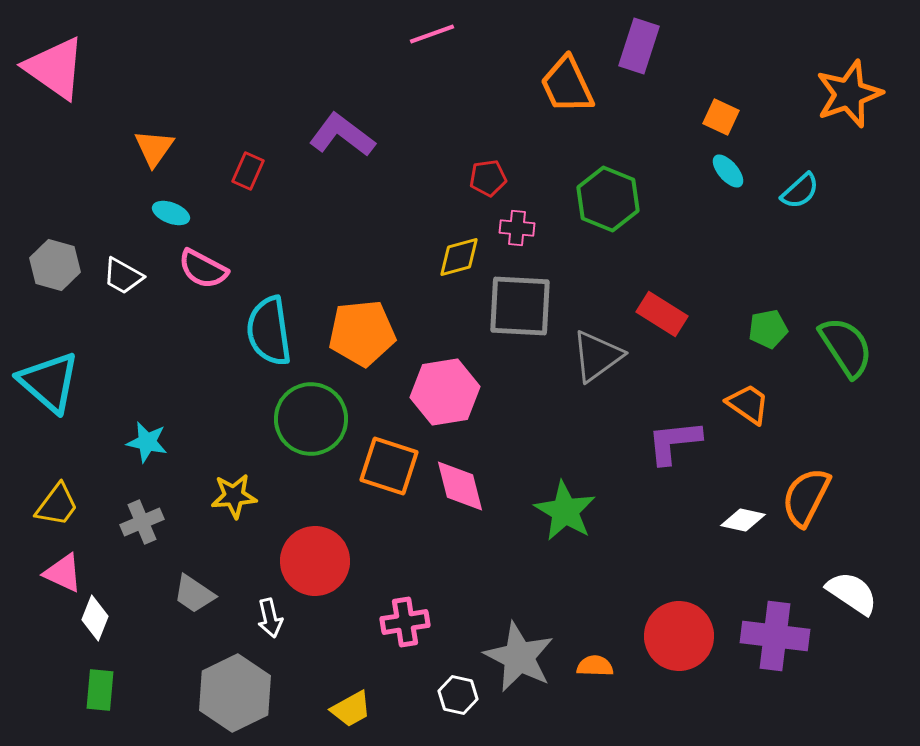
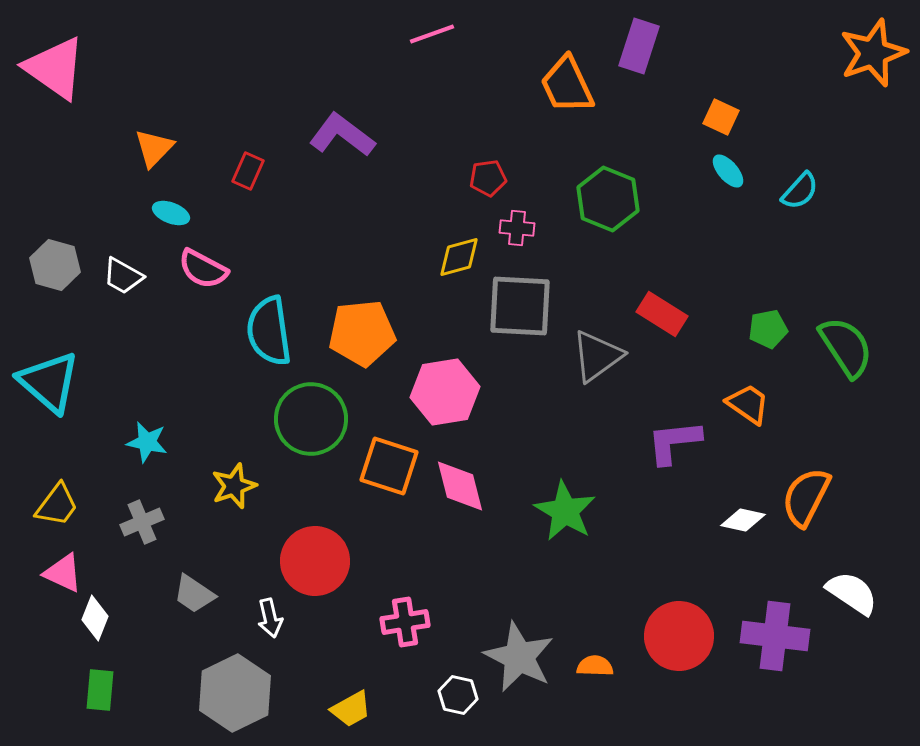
orange star at (849, 94): moved 24 px right, 41 px up
orange triangle at (154, 148): rotated 9 degrees clockwise
cyan semicircle at (800, 191): rotated 6 degrees counterclockwise
yellow star at (234, 496): moved 10 px up; rotated 15 degrees counterclockwise
